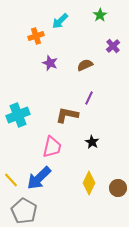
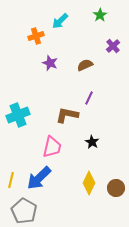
yellow line: rotated 56 degrees clockwise
brown circle: moved 2 px left
